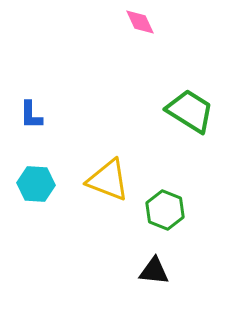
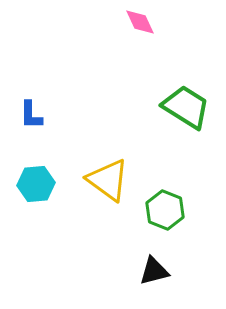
green trapezoid: moved 4 px left, 4 px up
yellow triangle: rotated 15 degrees clockwise
cyan hexagon: rotated 9 degrees counterclockwise
black triangle: rotated 20 degrees counterclockwise
